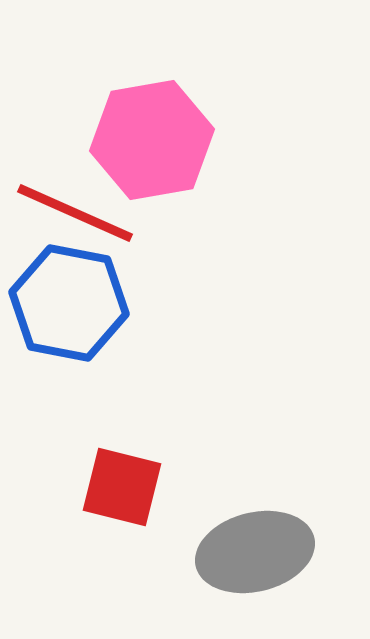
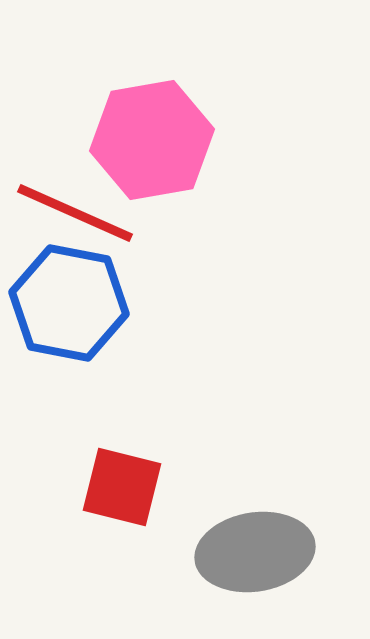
gray ellipse: rotated 5 degrees clockwise
